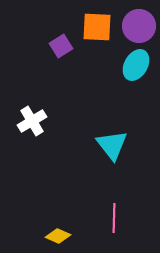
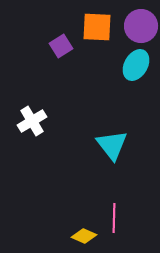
purple circle: moved 2 px right
yellow diamond: moved 26 px right
